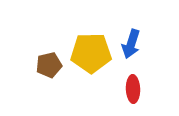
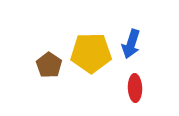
brown pentagon: rotated 25 degrees counterclockwise
red ellipse: moved 2 px right, 1 px up
